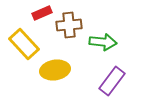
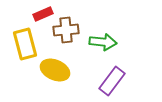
red rectangle: moved 1 px right, 1 px down
brown cross: moved 3 px left, 5 px down
yellow rectangle: moved 1 px right; rotated 28 degrees clockwise
yellow ellipse: rotated 32 degrees clockwise
